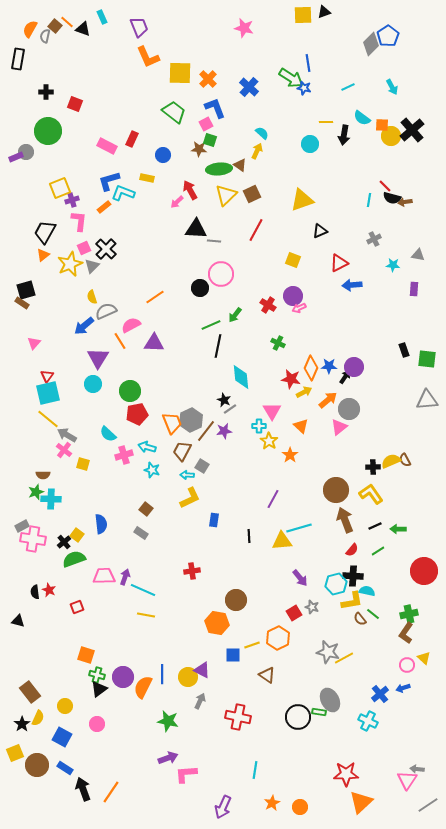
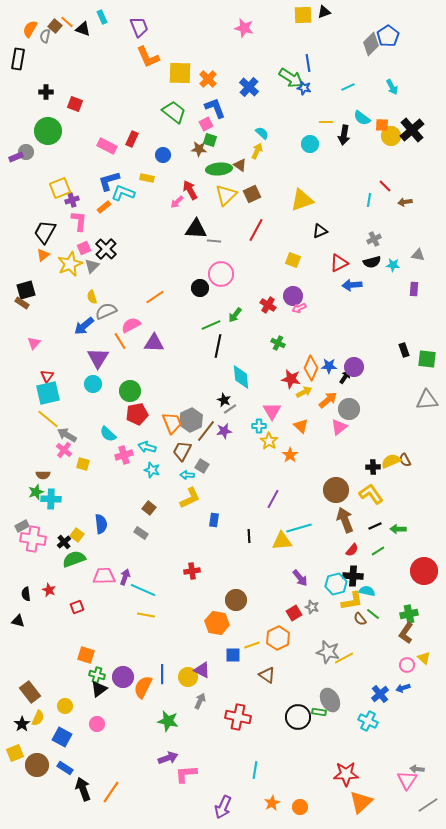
black semicircle at (392, 198): moved 20 px left, 64 px down; rotated 30 degrees counterclockwise
brown square at (146, 509): moved 3 px right, 1 px up
black semicircle at (35, 592): moved 9 px left, 2 px down
